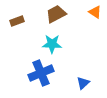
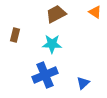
brown rectangle: moved 2 px left, 14 px down; rotated 56 degrees counterclockwise
blue cross: moved 4 px right, 2 px down
